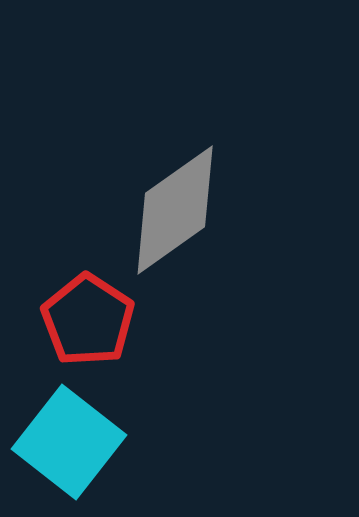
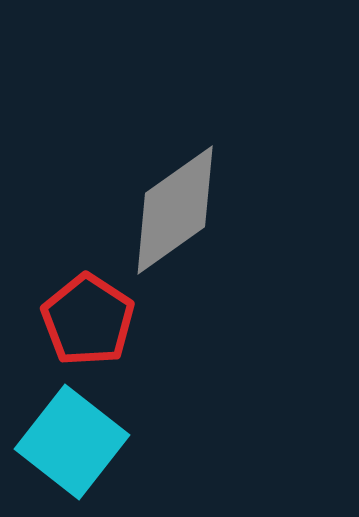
cyan square: moved 3 px right
